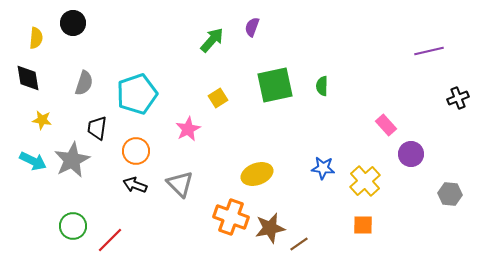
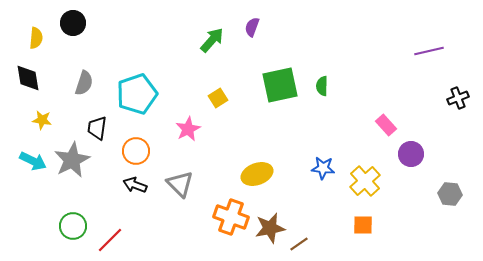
green square: moved 5 px right
